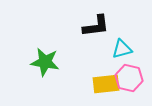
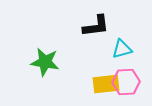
pink hexagon: moved 3 px left, 4 px down; rotated 16 degrees counterclockwise
